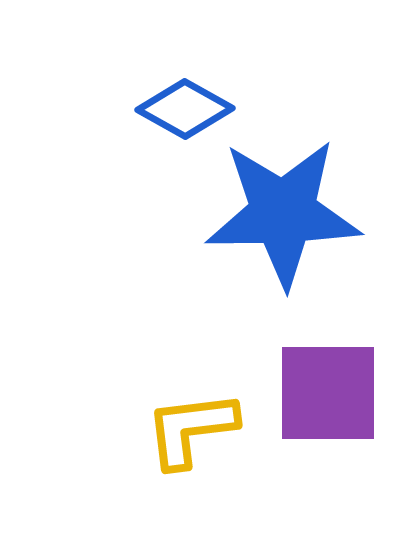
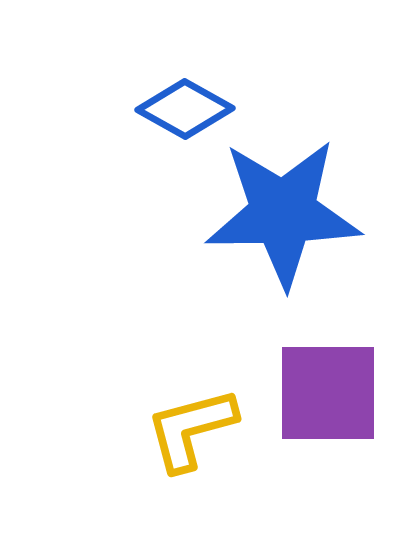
yellow L-shape: rotated 8 degrees counterclockwise
